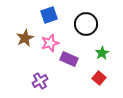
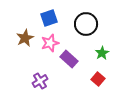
blue square: moved 3 px down
purple rectangle: rotated 18 degrees clockwise
red square: moved 1 px left, 1 px down
